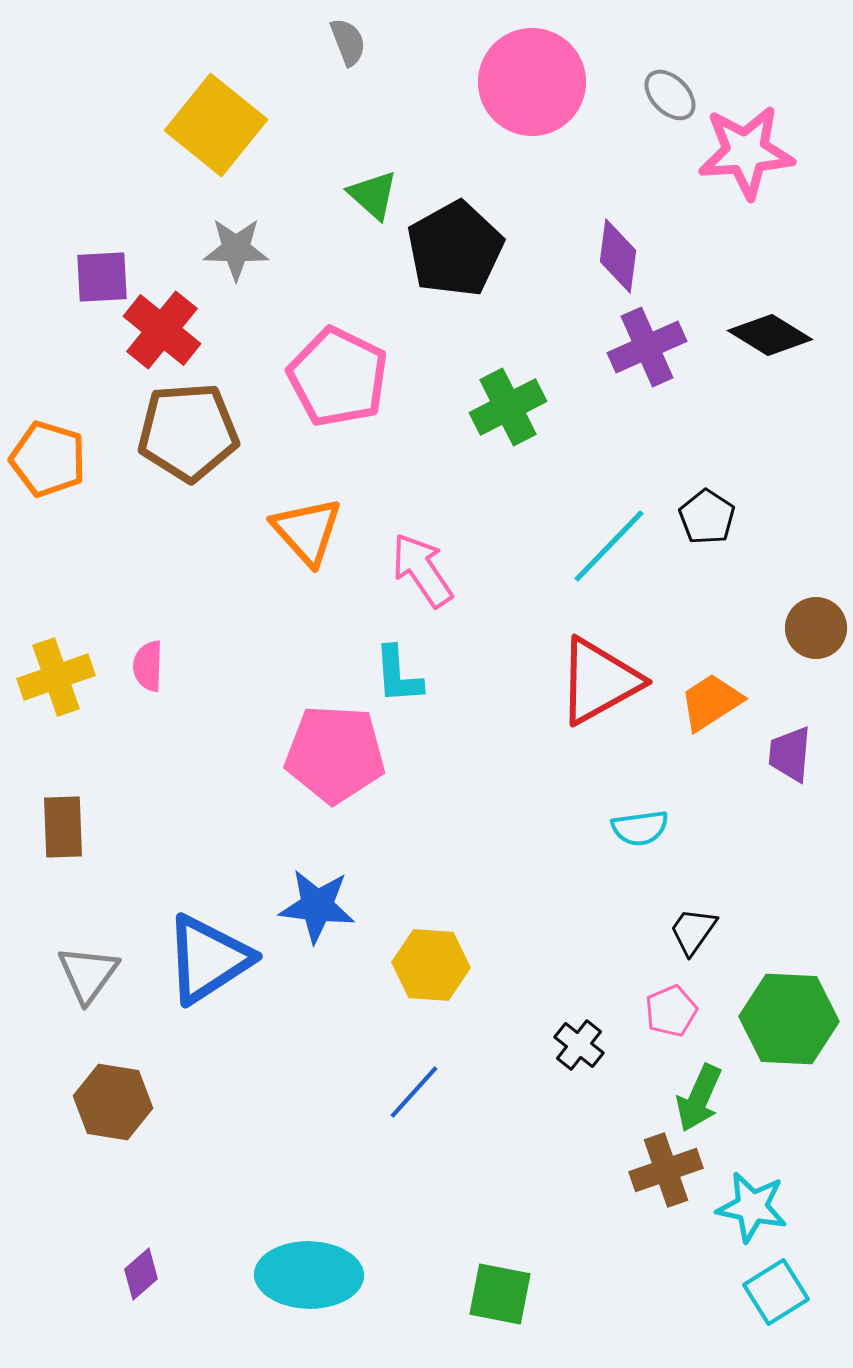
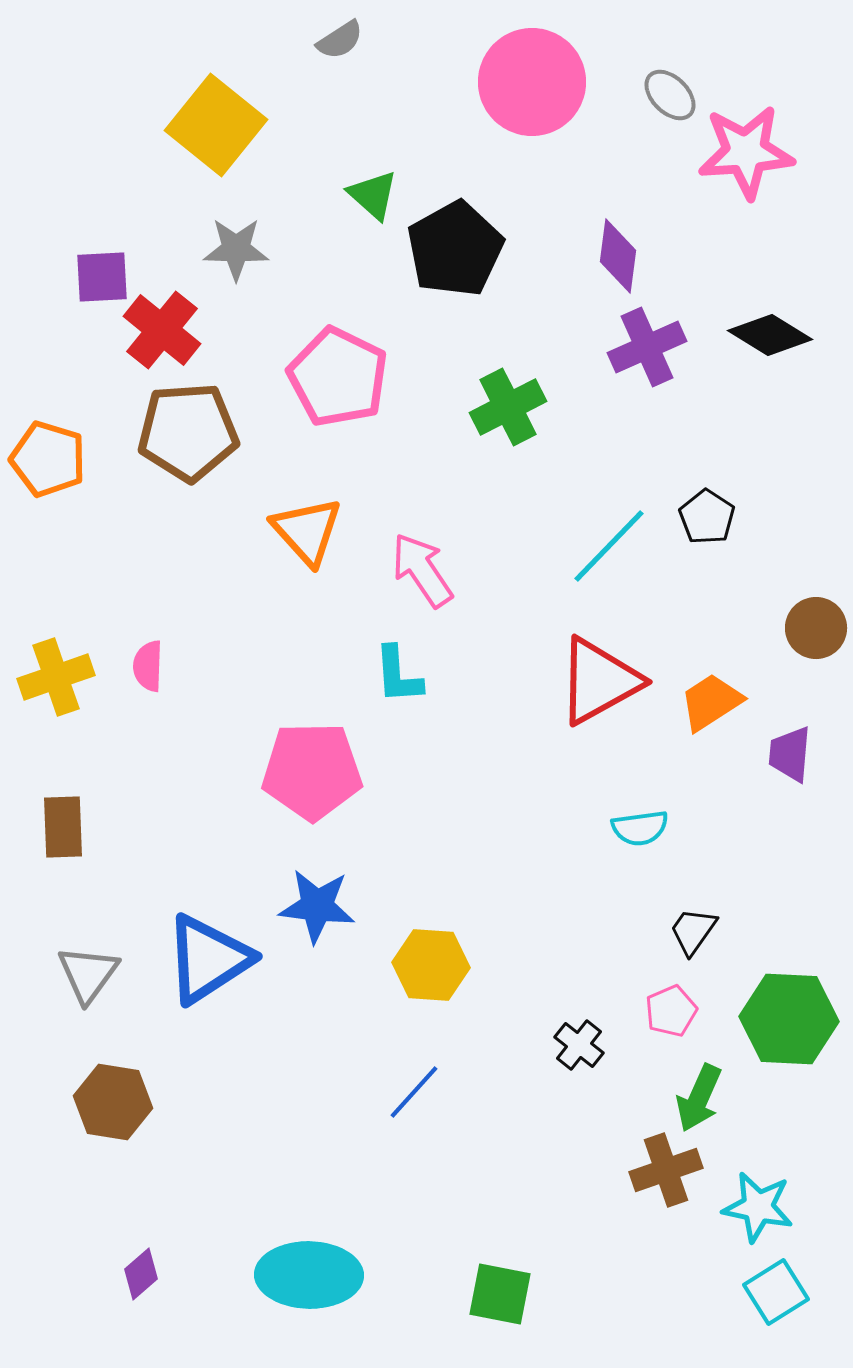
gray semicircle at (348, 42): moved 8 px left, 2 px up; rotated 78 degrees clockwise
pink pentagon at (335, 754): moved 23 px left, 17 px down; rotated 4 degrees counterclockwise
cyan star at (752, 1207): moved 6 px right
